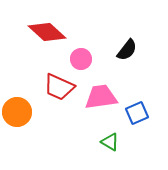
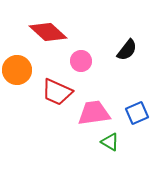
red diamond: moved 1 px right
pink circle: moved 2 px down
red trapezoid: moved 2 px left, 5 px down
pink trapezoid: moved 7 px left, 16 px down
orange circle: moved 42 px up
